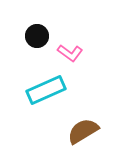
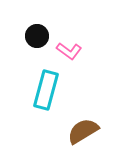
pink L-shape: moved 1 px left, 2 px up
cyan rectangle: rotated 51 degrees counterclockwise
